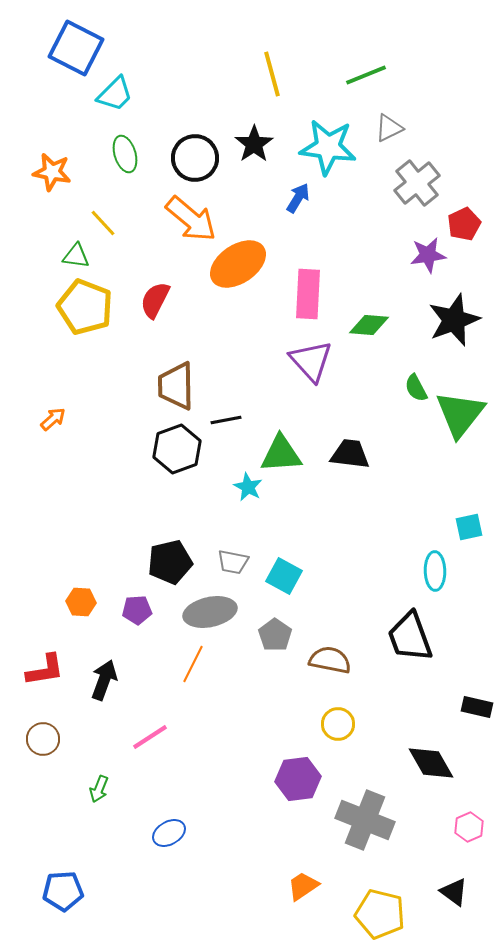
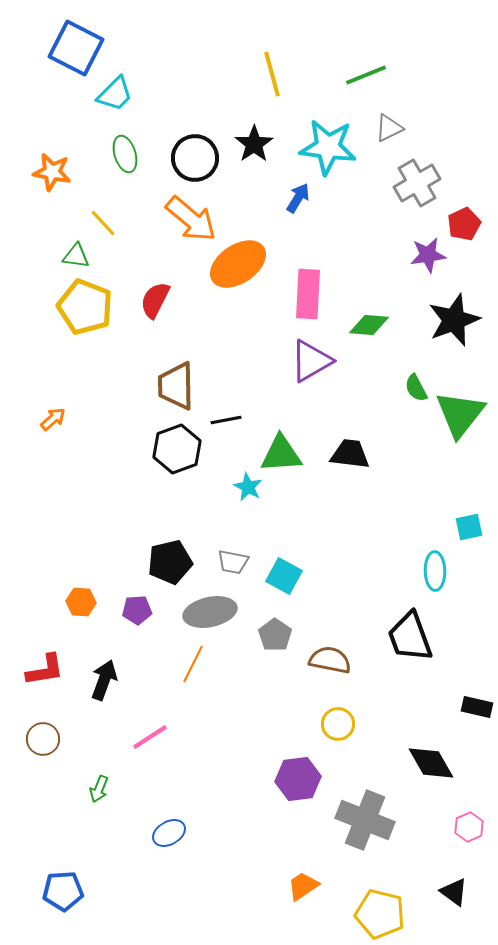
gray cross at (417, 183): rotated 9 degrees clockwise
purple triangle at (311, 361): rotated 42 degrees clockwise
